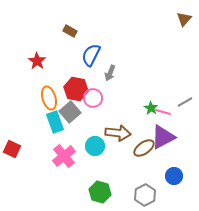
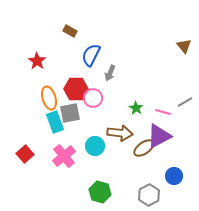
brown triangle: moved 27 px down; rotated 21 degrees counterclockwise
red hexagon: rotated 10 degrees counterclockwise
green star: moved 15 px left
gray square: moved 1 px down; rotated 30 degrees clockwise
brown arrow: moved 2 px right
purple triangle: moved 4 px left, 1 px up
red square: moved 13 px right, 5 px down; rotated 24 degrees clockwise
gray hexagon: moved 4 px right
